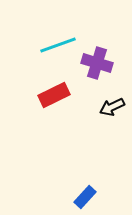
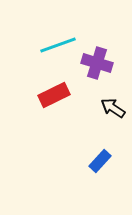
black arrow: moved 1 px right, 1 px down; rotated 60 degrees clockwise
blue rectangle: moved 15 px right, 36 px up
